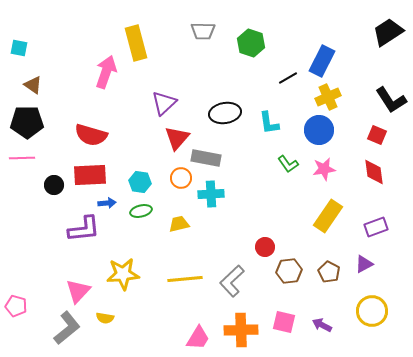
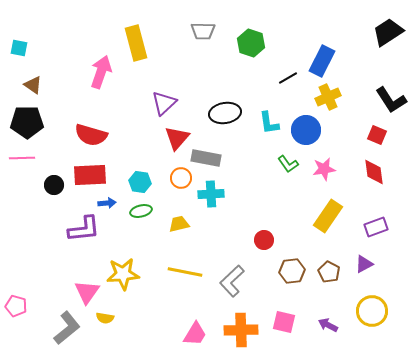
pink arrow at (106, 72): moved 5 px left
blue circle at (319, 130): moved 13 px left
red circle at (265, 247): moved 1 px left, 7 px up
brown hexagon at (289, 271): moved 3 px right
yellow line at (185, 279): moved 7 px up; rotated 16 degrees clockwise
pink triangle at (78, 291): moved 9 px right, 1 px down; rotated 8 degrees counterclockwise
purple arrow at (322, 325): moved 6 px right
pink trapezoid at (198, 338): moved 3 px left, 4 px up
